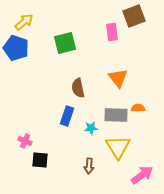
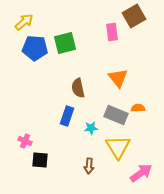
brown square: rotated 10 degrees counterclockwise
blue pentagon: moved 19 px right; rotated 15 degrees counterclockwise
gray rectangle: rotated 20 degrees clockwise
pink arrow: moved 1 px left, 2 px up
